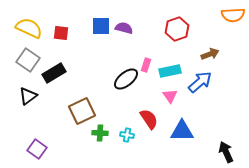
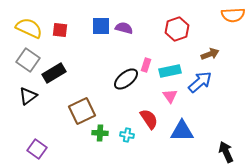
red square: moved 1 px left, 3 px up
